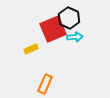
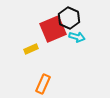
cyan arrow: moved 2 px right; rotated 21 degrees clockwise
orange rectangle: moved 2 px left
